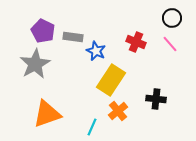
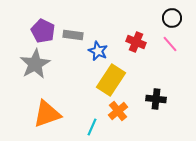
gray rectangle: moved 2 px up
blue star: moved 2 px right
